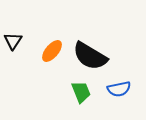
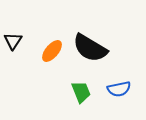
black semicircle: moved 8 px up
